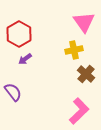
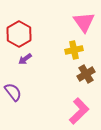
brown cross: rotated 18 degrees clockwise
